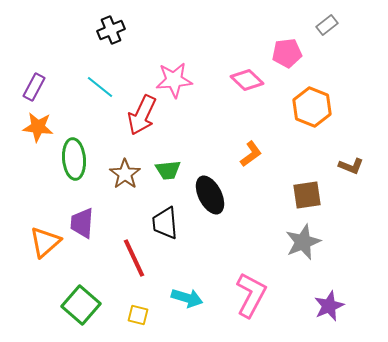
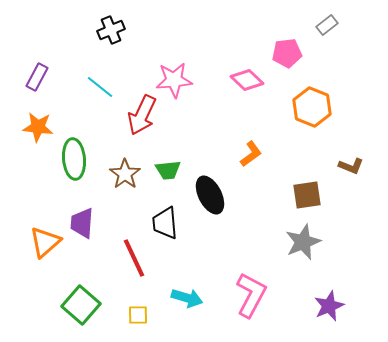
purple rectangle: moved 3 px right, 10 px up
yellow square: rotated 15 degrees counterclockwise
